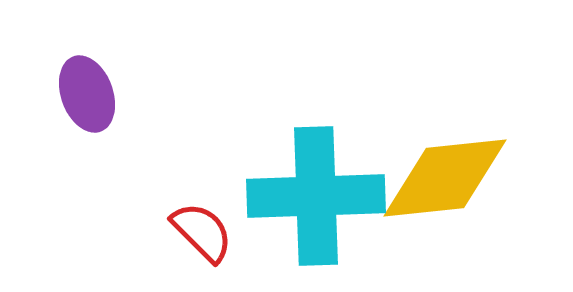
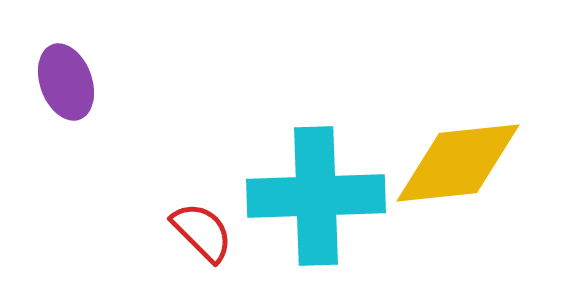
purple ellipse: moved 21 px left, 12 px up
yellow diamond: moved 13 px right, 15 px up
